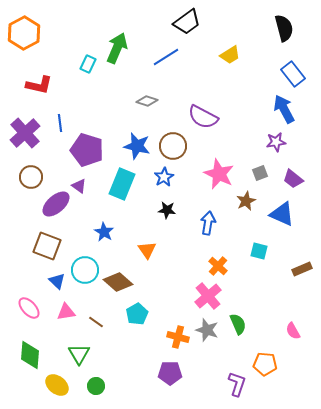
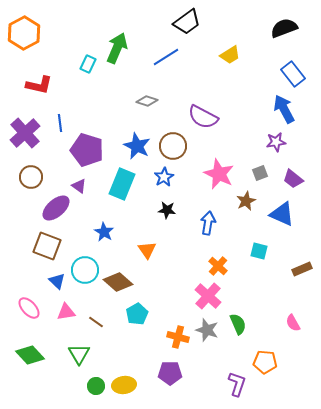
black semicircle at (284, 28): rotated 96 degrees counterclockwise
blue star at (137, 146): rotated 12 degrees clockwise
purple ellipse at (56, 204): moved 4 px down
pink cross at (208, 296): rotated 8 degrees counterclockwise
pink semicircle at (293, 331): moved 8 px up
green diamond at (30, 355): rotated 48 degrees counterclockwise
orange pentagon at (265, 364): moved 2 px up
yellow ellipse at (57, 385): moved 67 px right; rotated 45 degrees counterclockwise
